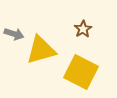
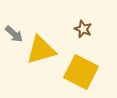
brown star: rotated 18 degrees counterclockwise
gray arrow: rotated 24 degrees clockwise
